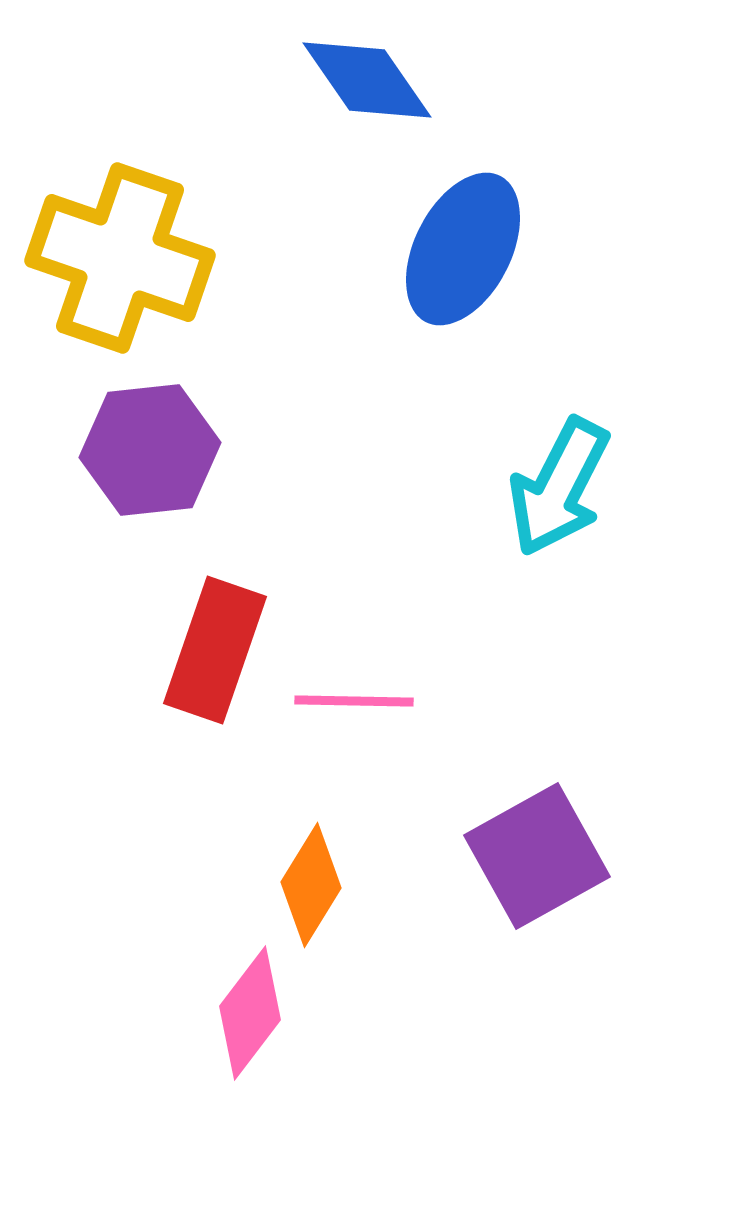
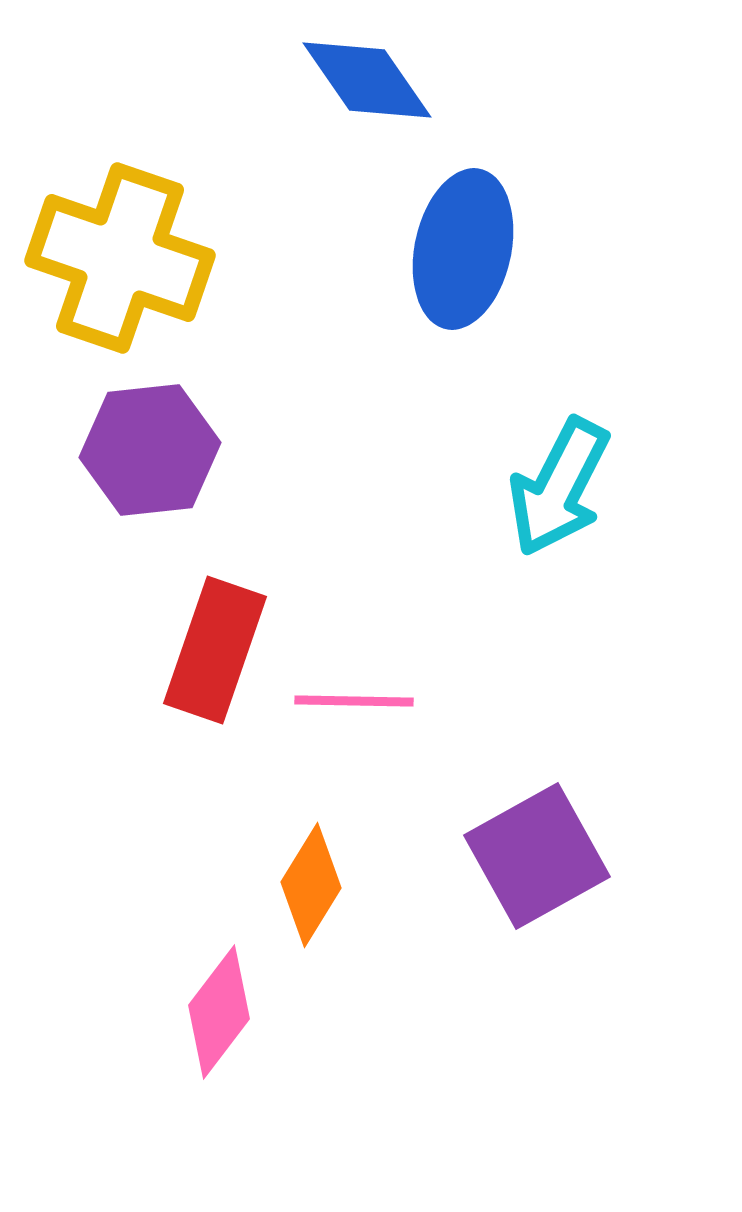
blue ellipse: rotated 15 degrees counterclockwise
pink diamond: moved 31 px left, 1 px up
